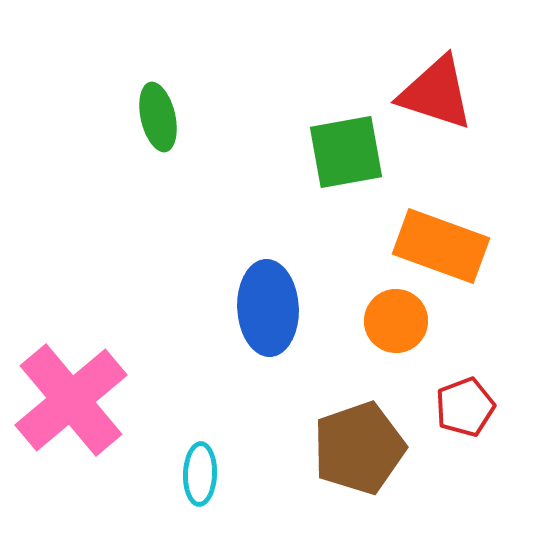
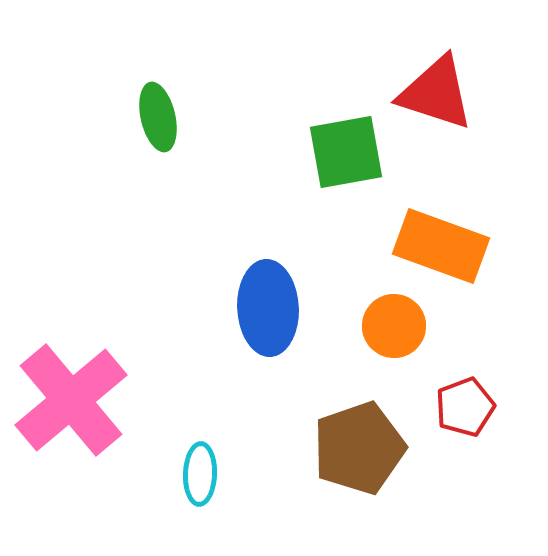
orange circle: moved 2 px left, 5 px down
